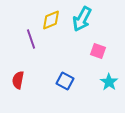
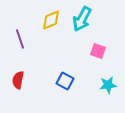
purple line: moved 11 px left
cyan star: moved 1 px left, 3 px down; rotated 30 degrees clockwise
